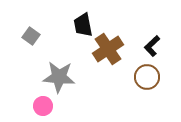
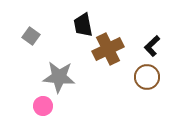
brown cross: rotated 8 degrees clockwise
